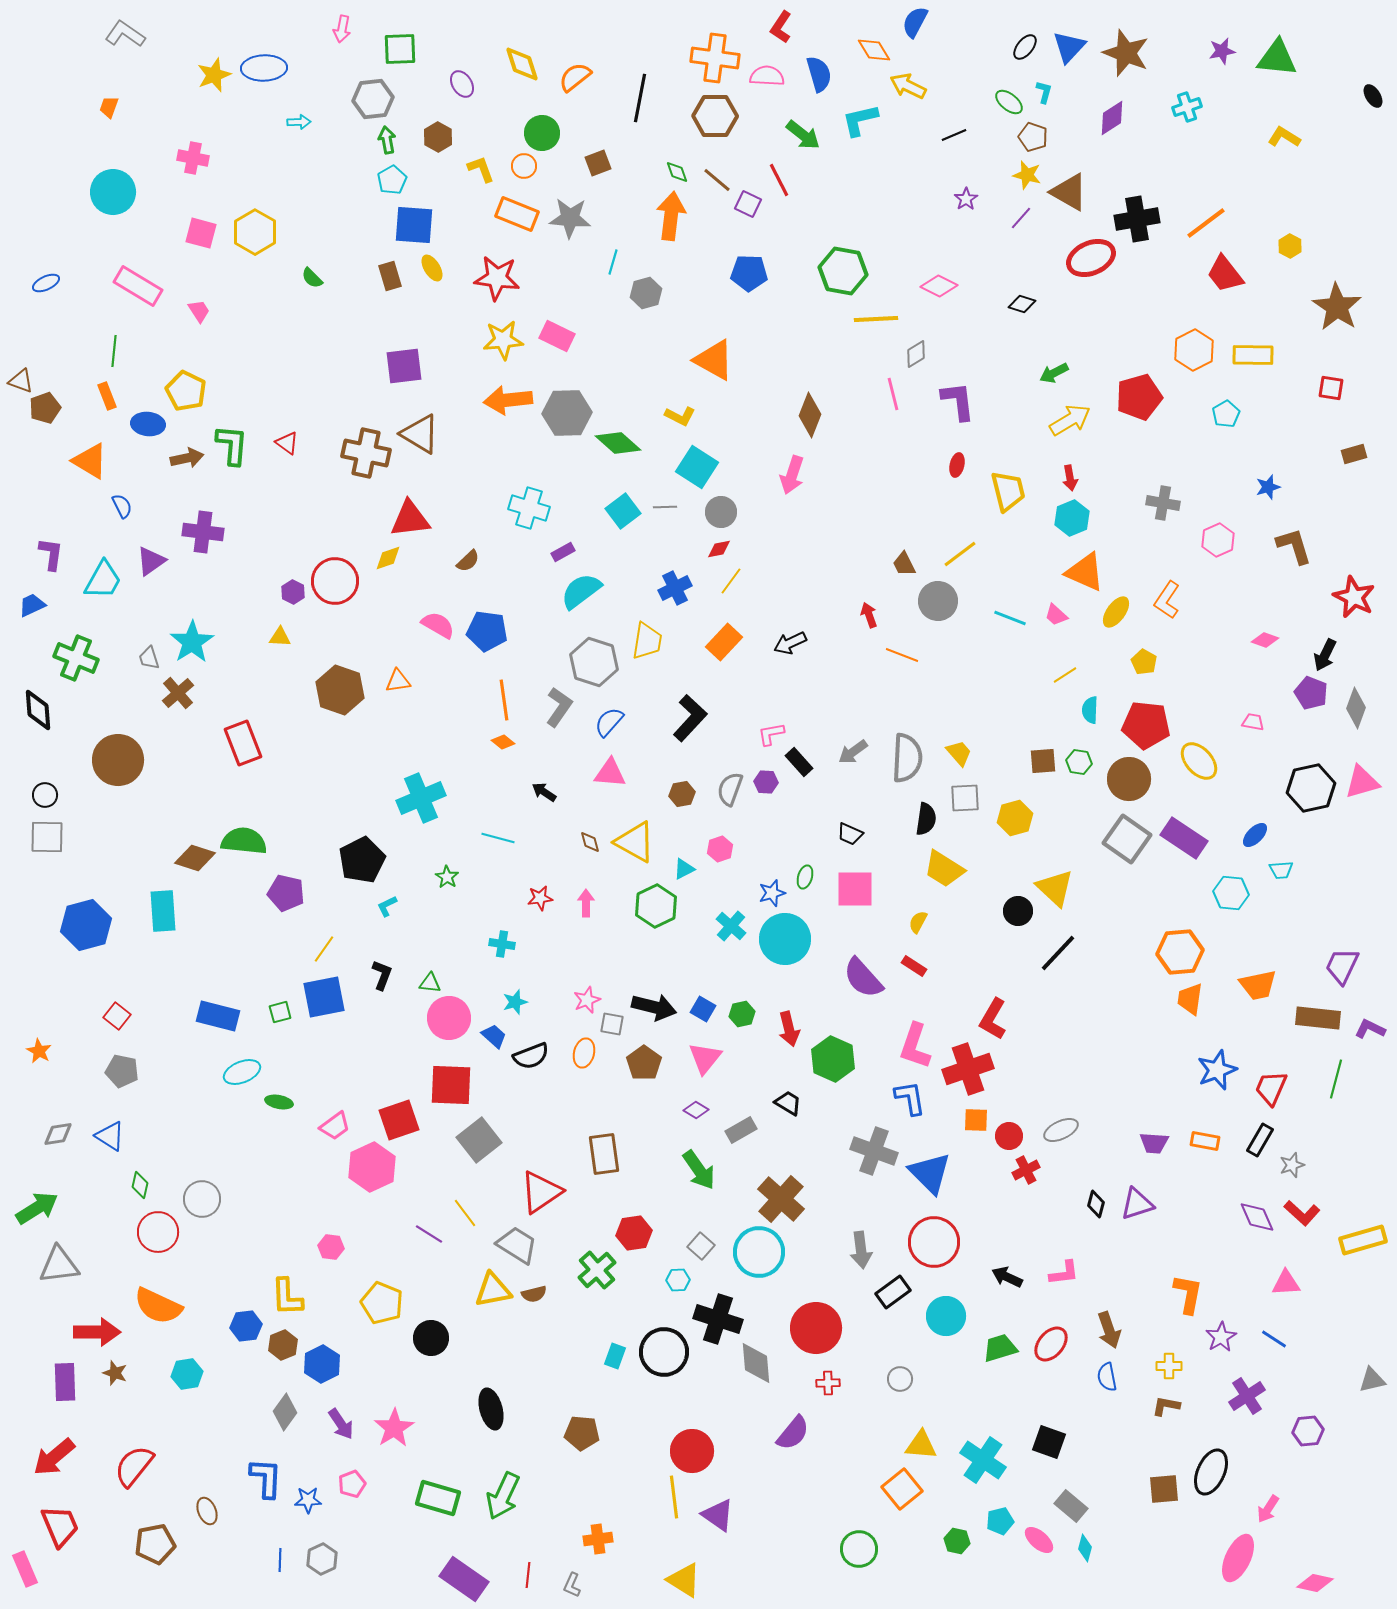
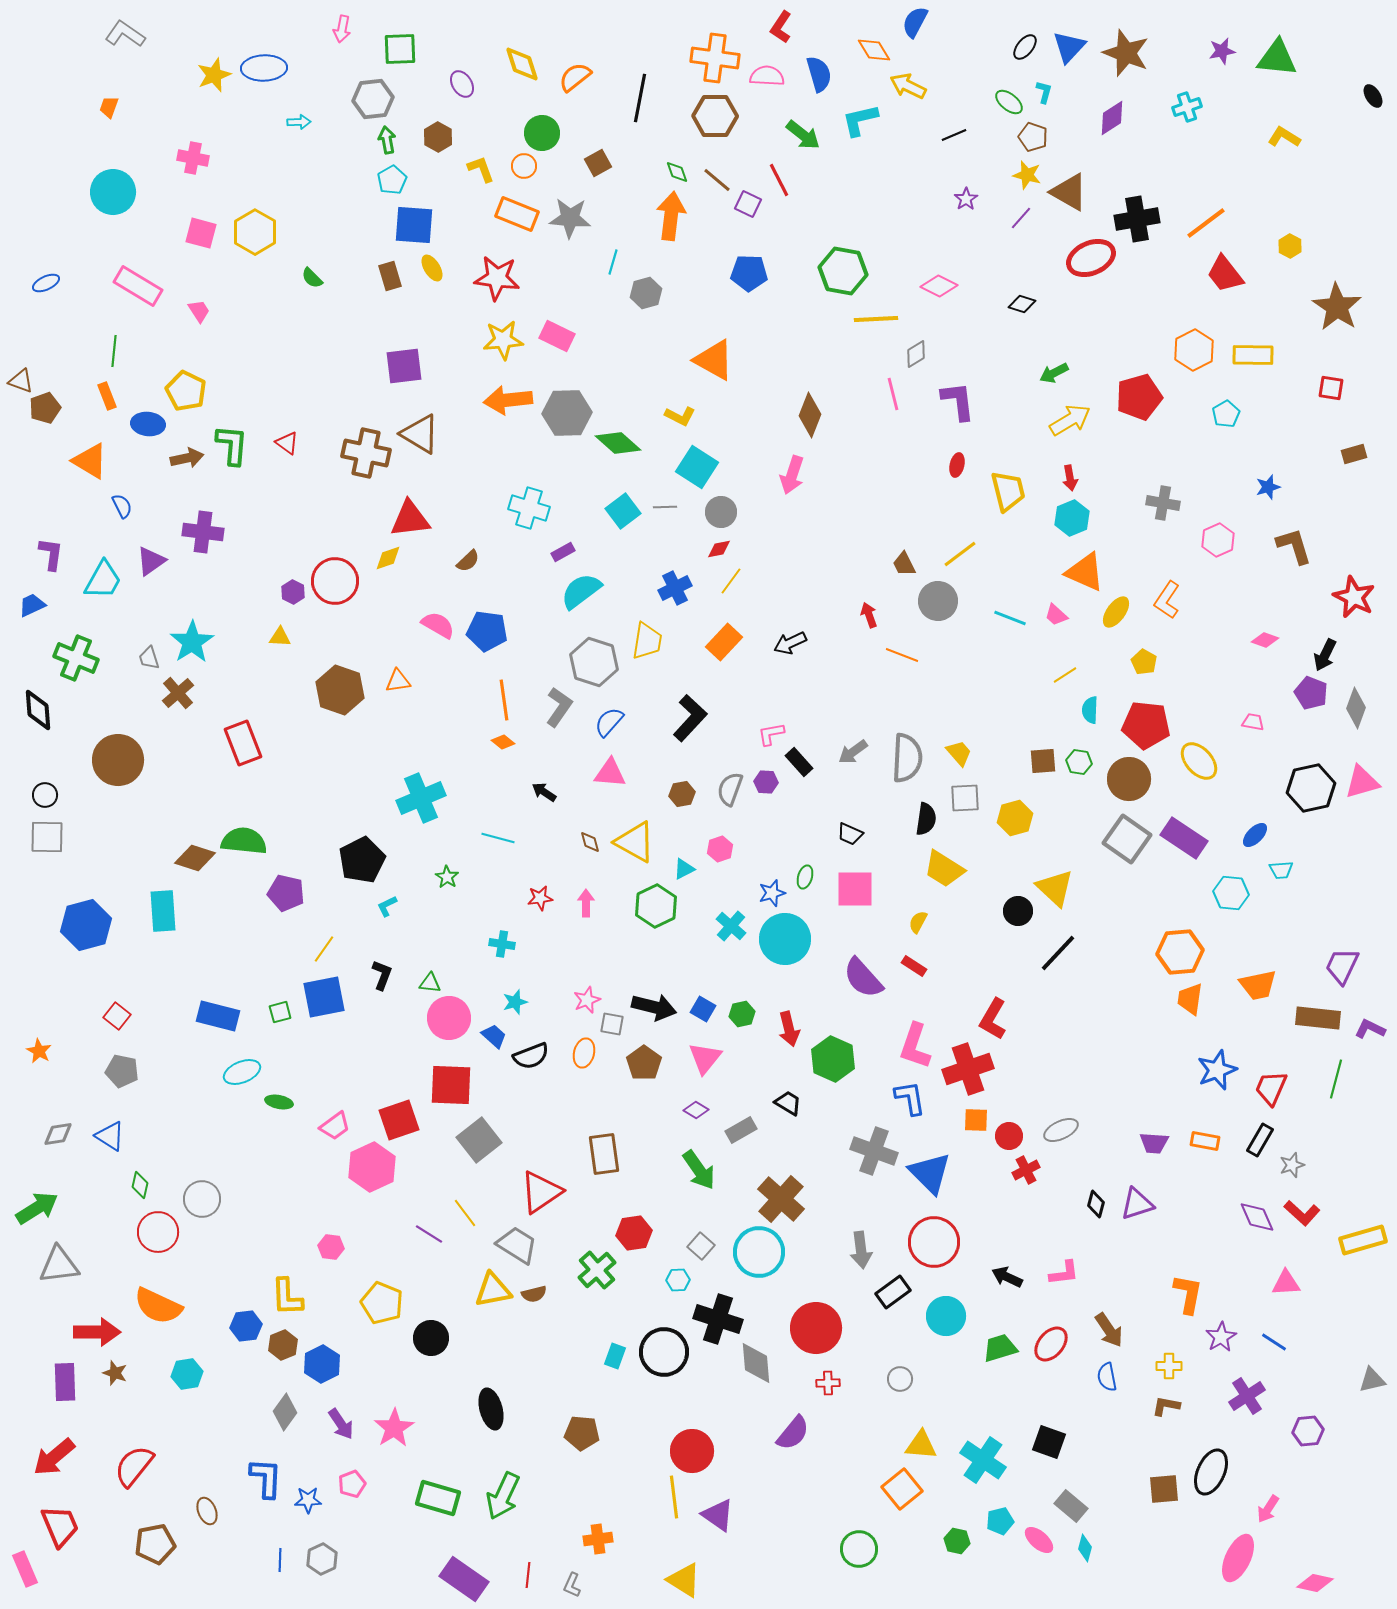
brown square at (598, 163): rotated 8 degrees counterclockwise
brown arrow at (1109, 1330): rotated 15 degrees counterclockwise
blue line at (1274, 1339): moved 3 px down
